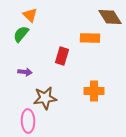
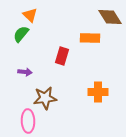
orange cross: moved 4 px right, 1 px down
